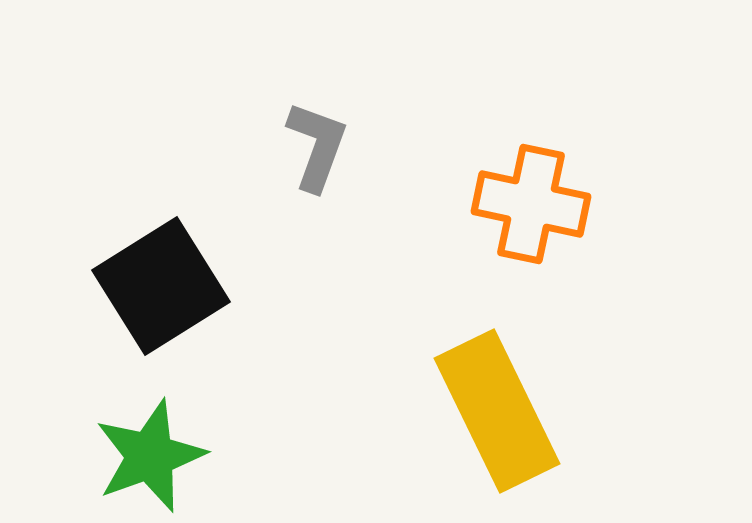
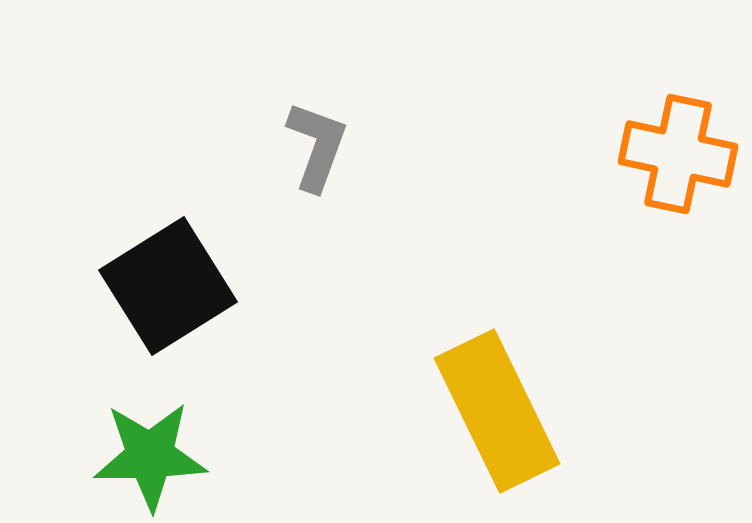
orange cross: moved 147 px right, 50 px up
black square: moved 7 px right
green star: rotated 19 degrees clockwise
